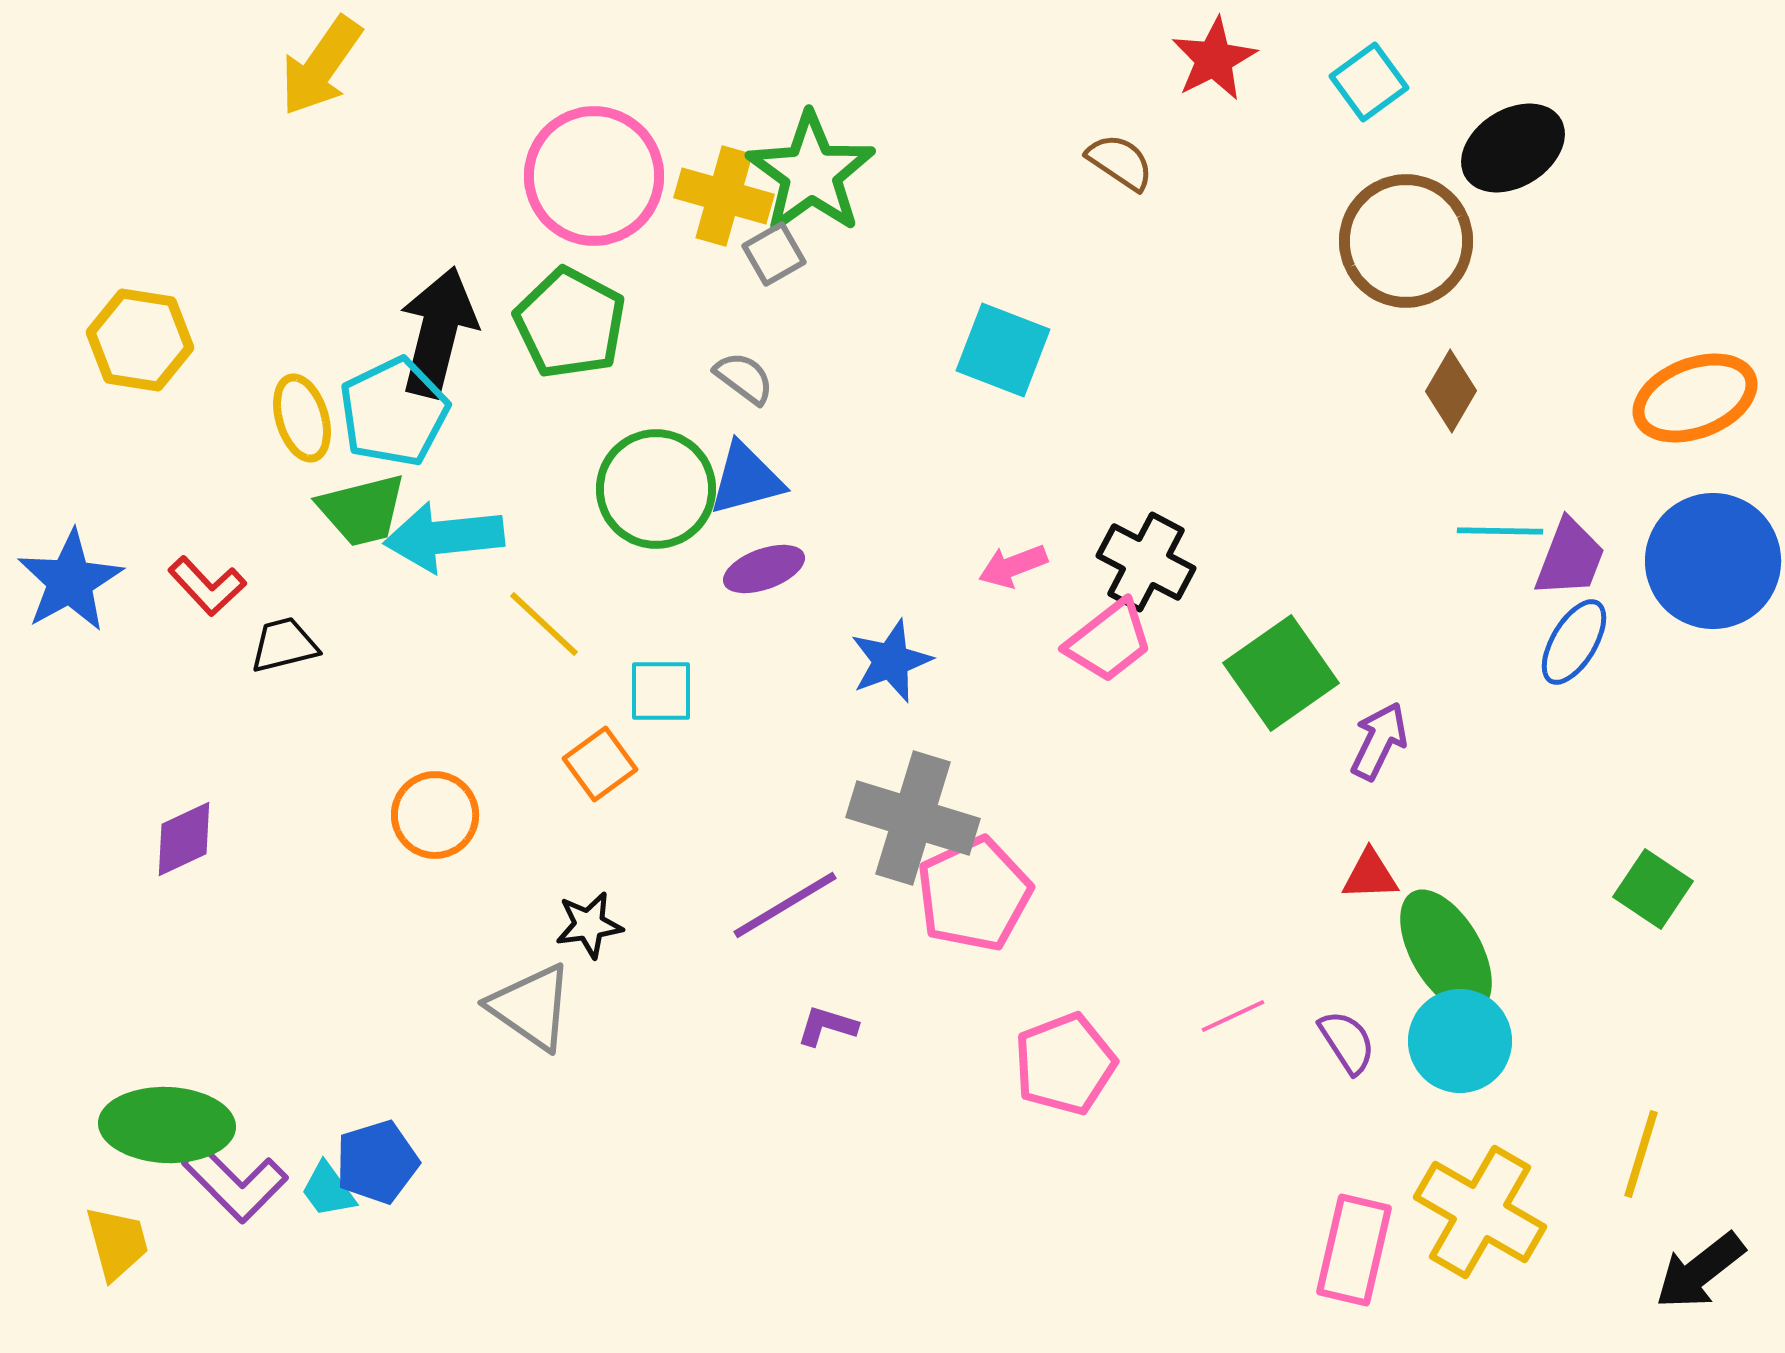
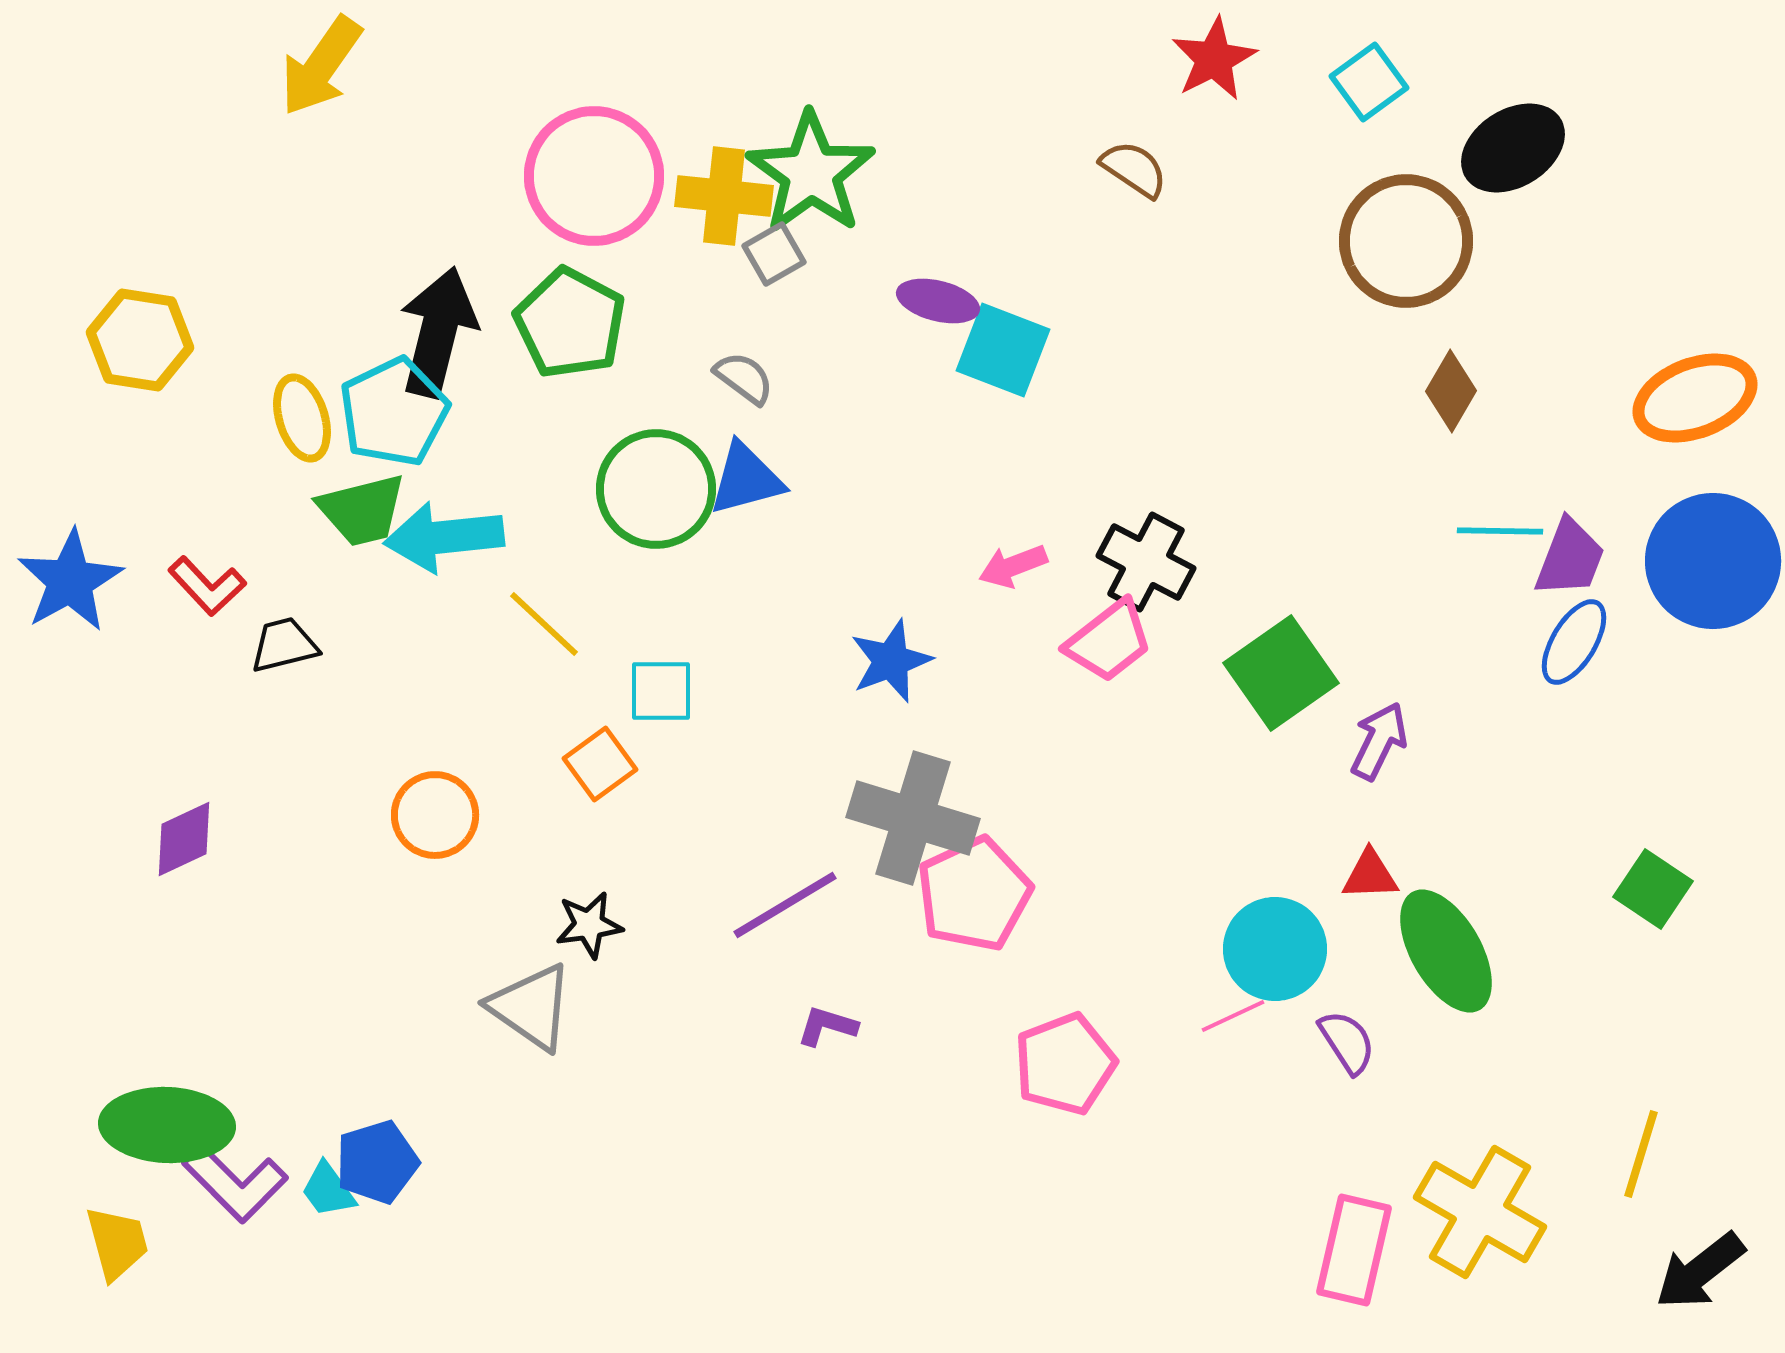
brown semicircle at (1120, 162): moved 14 px right, 7 px down
yellow cross at (724, 196): rotated 10 degrees counterclockwise
purple ellipse at (764, 569): moved 174 px right, 268 px up; rotated 34 degrees clockwise
cyan circle at (1460, 1041): moved 185 px left, 92 px up
